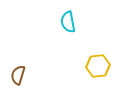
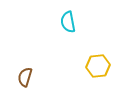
brown semicircle: moved 7 px right, 2 px down
